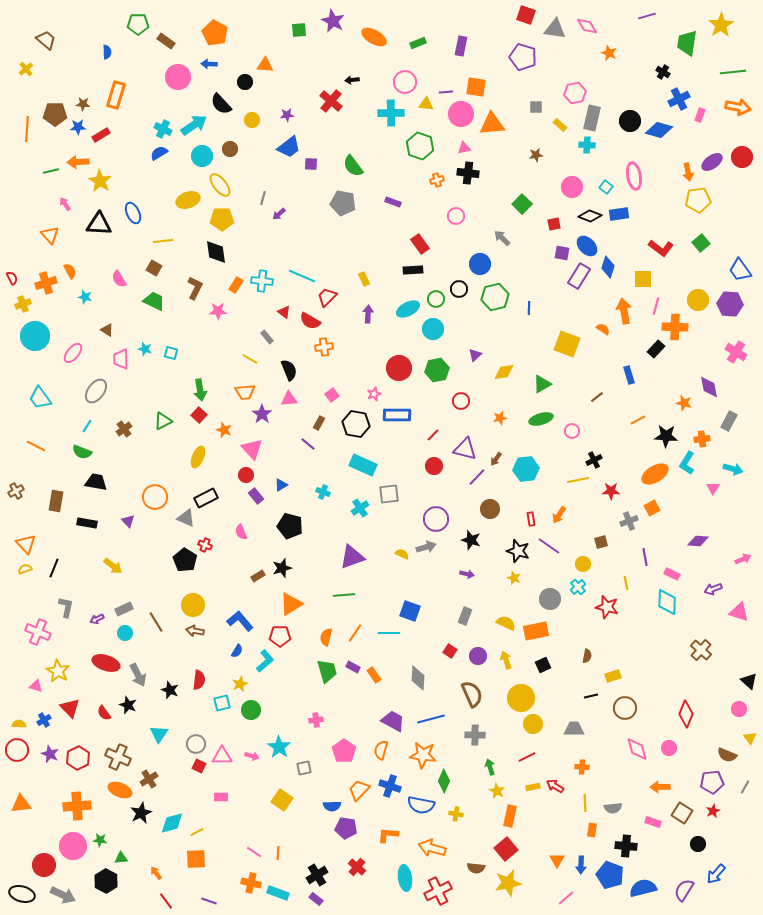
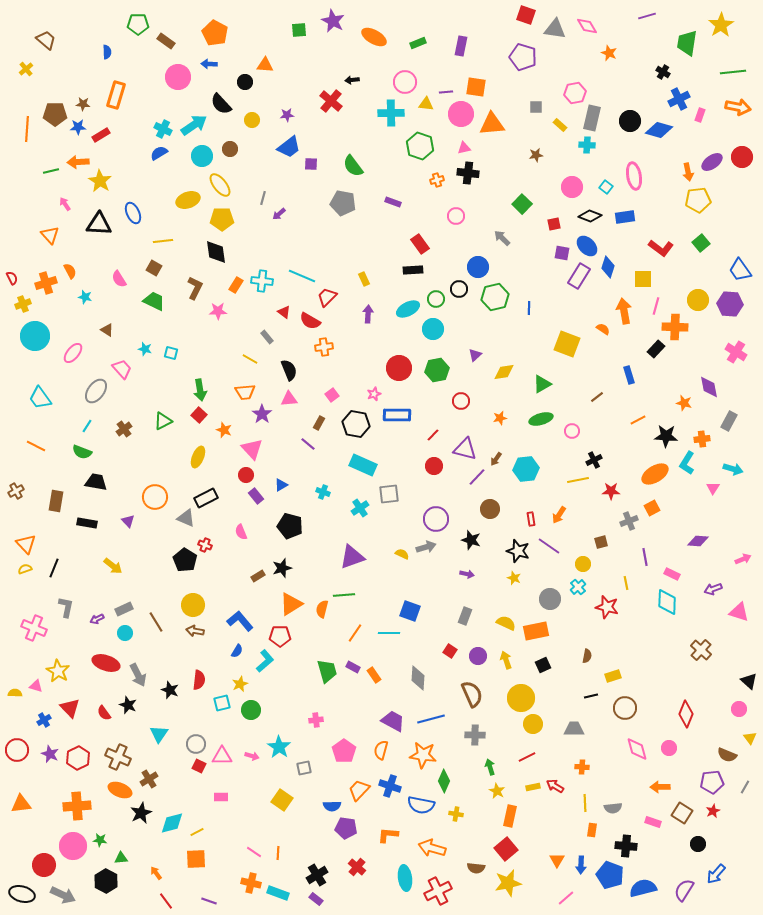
blue rectangle at (619, 214): moved 6 px right, 3 px down
blue circle at (480, 264): moved 2 px left, 3 px down
pink trapezoid at (121, 359): moved 1 px right, 10 px down; rotated 140 degrees clockwise
pink cross at (38, 632): moved 4 px left, 4 px up
orange semicircle at (326, 637): moved 4 px left, 28 px up
yellow semicircle at (19, 724): moved 4 px left, 31 px up
